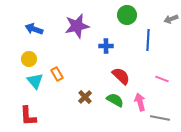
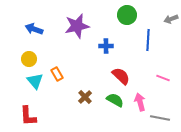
pink line: moved 1 px right, 1 px up
